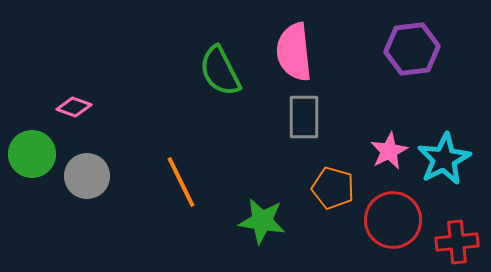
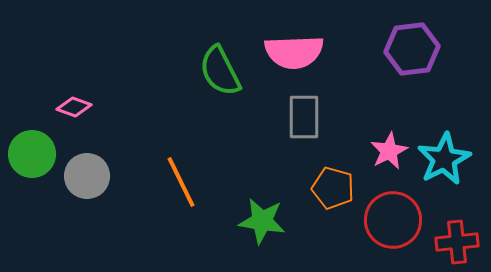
pink semicircle: rotated 86 degrees counterclockwise
